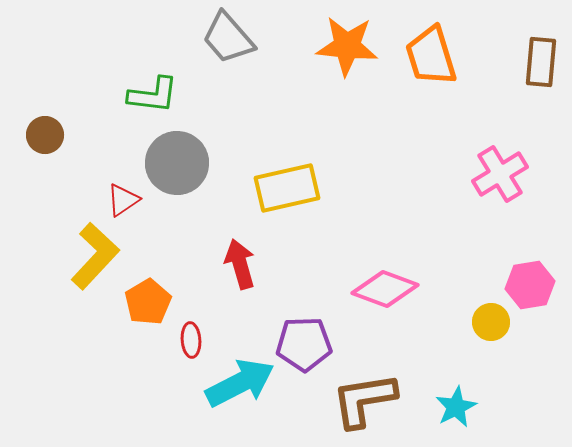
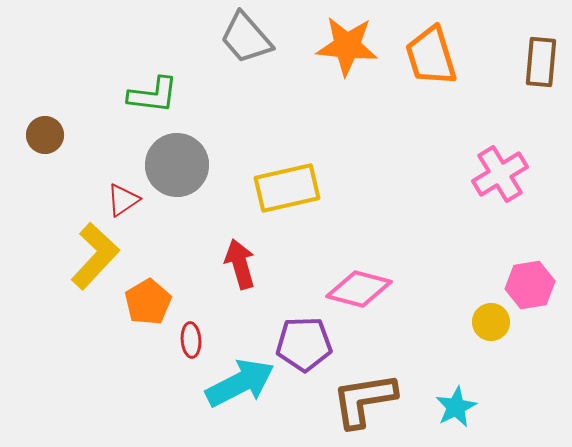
gray trapezoid: moved 18 px right
gray circle: moved 2 px down
pink diamond: moved 26 px left; rotated 6 degrees counterclockwise
